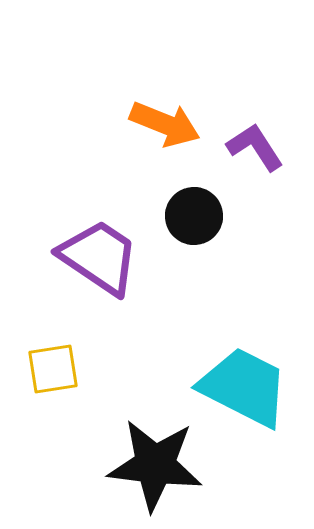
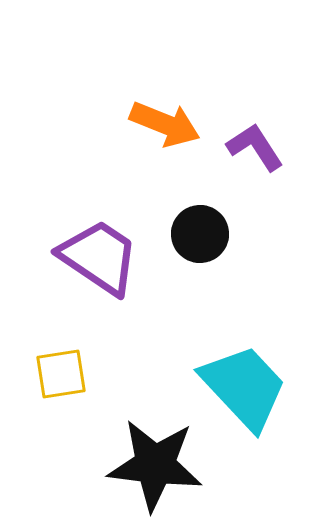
black circle: moved 6 px right, 18 px down
yellow square: moved 8 px right, 5 px down
cyan trapezoid: rotated 20 degrees clockwise
